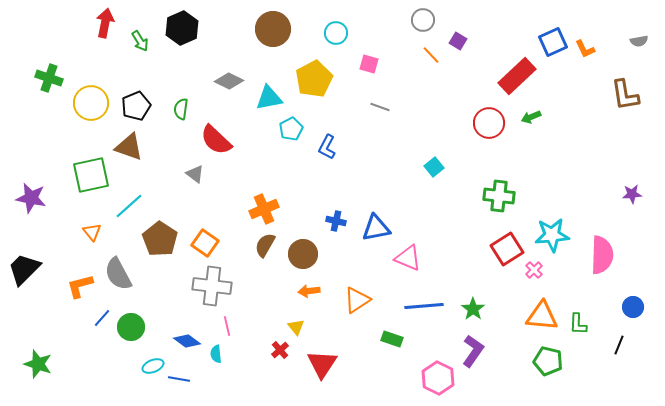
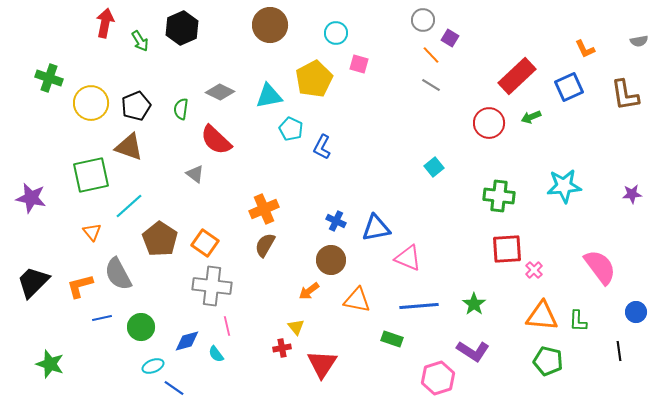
brown circle at (273, 29): moved 3 px left, 4 px up
purple square at (458, 41): moved 8 px left, 3 px up
blue square at (553, 42): moved 16 px right, 45 px down
pink square at (369, 64): moved 10 px left
gray diamond at (229, 81): moved 9 px left, 11 px down
cyan triangle at (269, 98): moved 2 px up
gray line at (380, 107): moved 51 px right, 22 px up; rotated 12 degrees clockwise
cyan pentagon at (291, 129): rotated 20 degrees counterclockwise
blue L-shape at (327, 147): moved 5 px left
blue cross at (336, 221): rotated 12 degrees clockwise
cyan star at (552, 235): moved 12 px right, 49 px up
red square at (507, 249): rotated 28 degrees clockwise
brown circle at (303, 254): moved 28 px right, 6 px down
pink semicircle at (602, 255): moved 2 px left, 12 px down; rotated 39 degrees counterclockwise
black trapezoid at (24, 269): moved 9 px right, 13 px down
orange arrow at (309, 291): rotated 30 degrees counterclockwise
orange triangle at (357, 300): rotated 44 degrees clockwise
blue line at (424, 306): moved 5 px left
blue circle at (633, 307): moved 3 px right, 5 px down
green star at (473, 309): moved 1 px right, 5 px up
blue line at (102, 318): rotated 36 degrees clockwise
green L-shape at (578, 324): moved 3 px up
green circle at (131, 327): moved 10 px right
blue diamond at (187, 341): rotated 52 degrees counterclockwise
black line at (619, 345): moved 6 px down; rotated 30 degrees counterclockwise
red cross at (280, 350): moved 2 px right, 2 px up; rotated 30 degrees clockwise
purple L-shape at (473, 351): rotated 88 degrees clockwise
cyan semicircle at (216, 354): rotated 30 degrees counterclockwise
green star at (38, 364): moved 12 px right
pink hexagon at (438, 378): rotated 16 degrees clockwise
blue line at (179, 379): moved 5 px left, 9 px down; rotated 25 degrees clockwise
